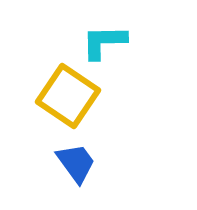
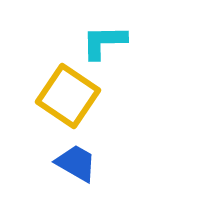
blue trapezoid: rotated 24 degrees counterclockwise
